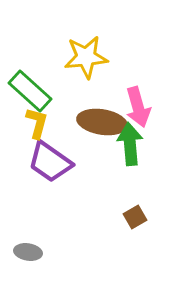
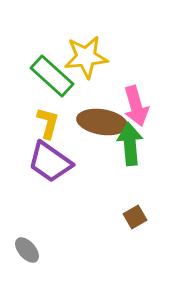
green rectangle: moved 22 px right, 15 px up
pink arrow: moved 2 px left, 1 px up
yellow L-shape: moved 11 px right
gray ellipse: moved 1 px left, 2 px up; rotated 40 degrees clockwise
